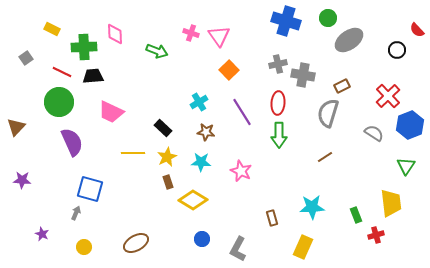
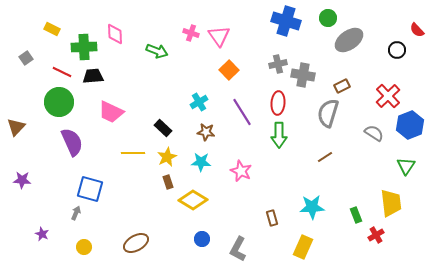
red cross at (376, 235): rotated 14 degrees counterclockwise
